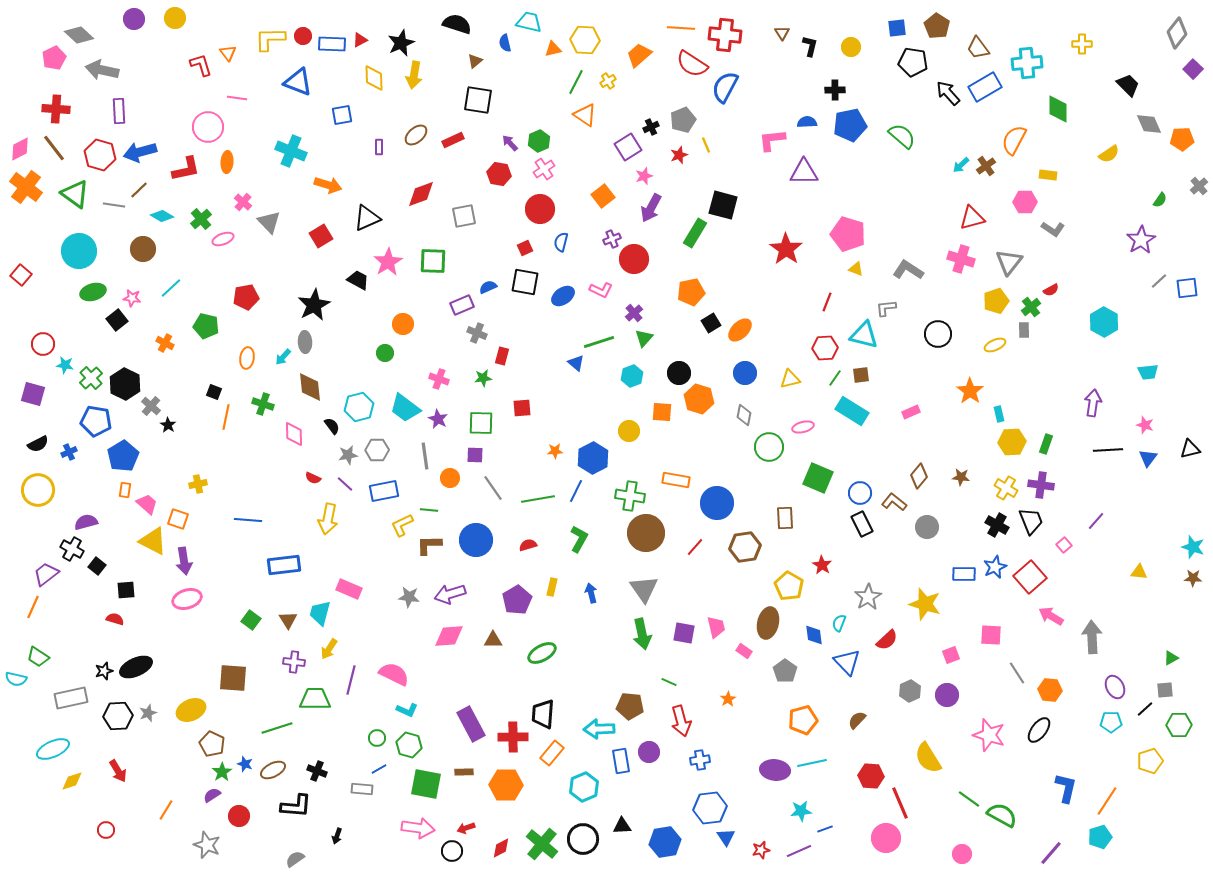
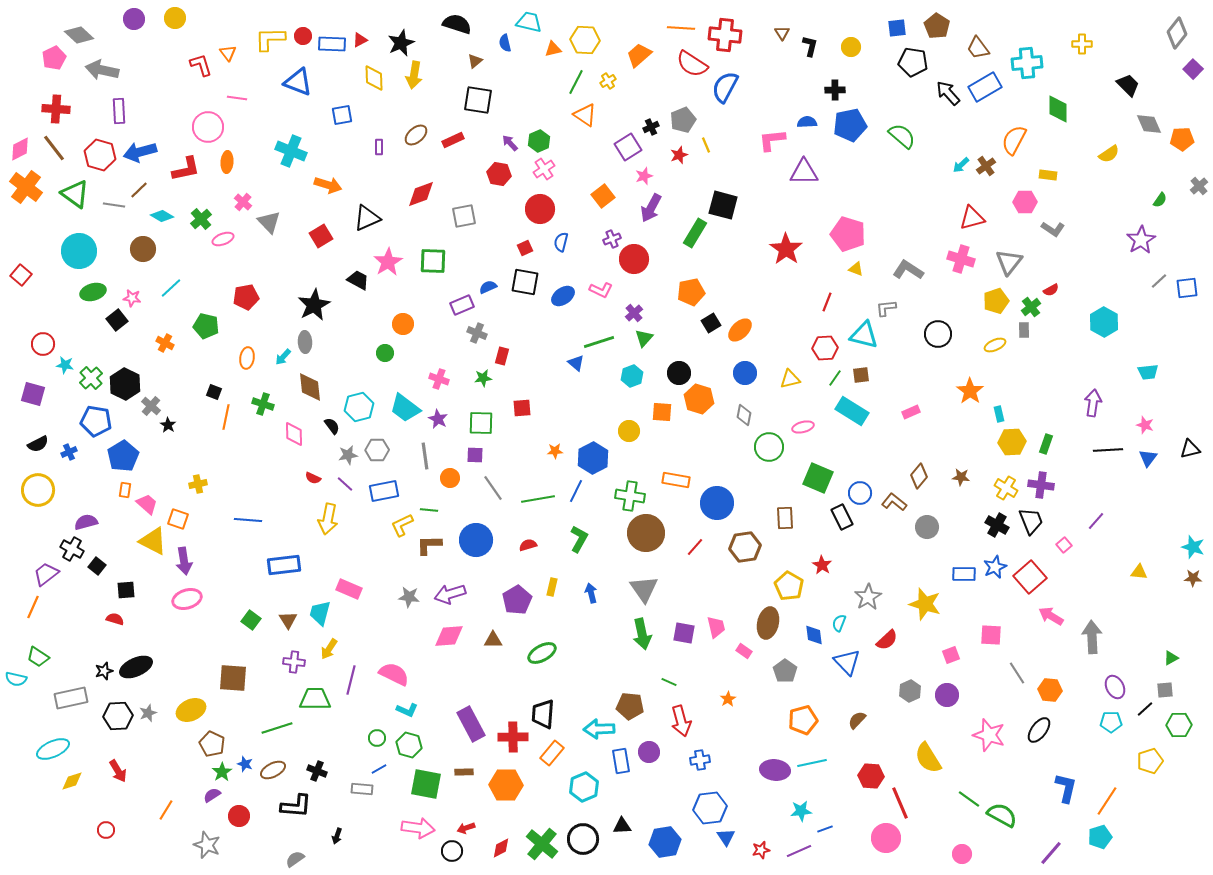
black rectangle at (862, 524): moved 20 px left, 7 px up
